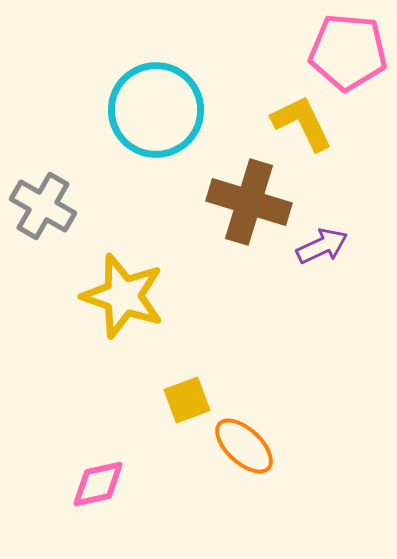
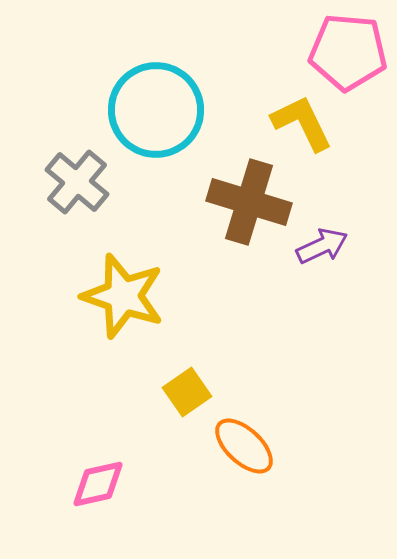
gray cross: moved 34 px right, 24 px up; rotated 10 degrees clockwise
yellow square: moved 8 px up; rotated 15 degrees counterclockwise
